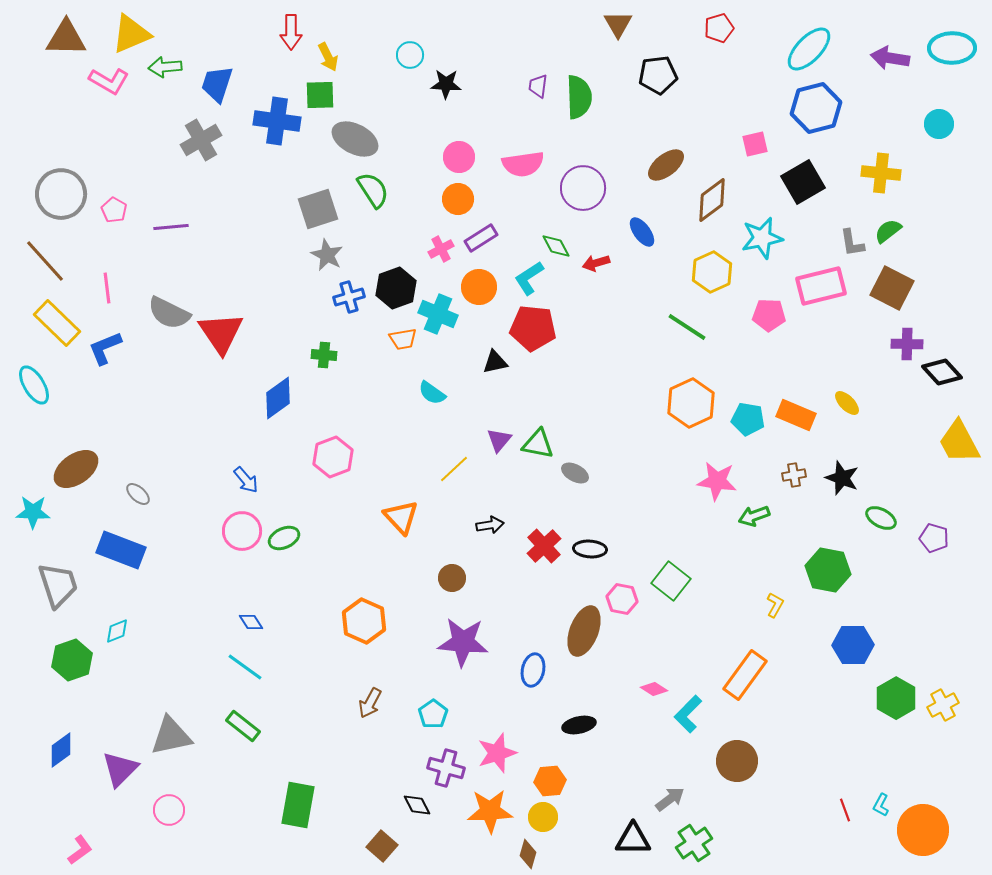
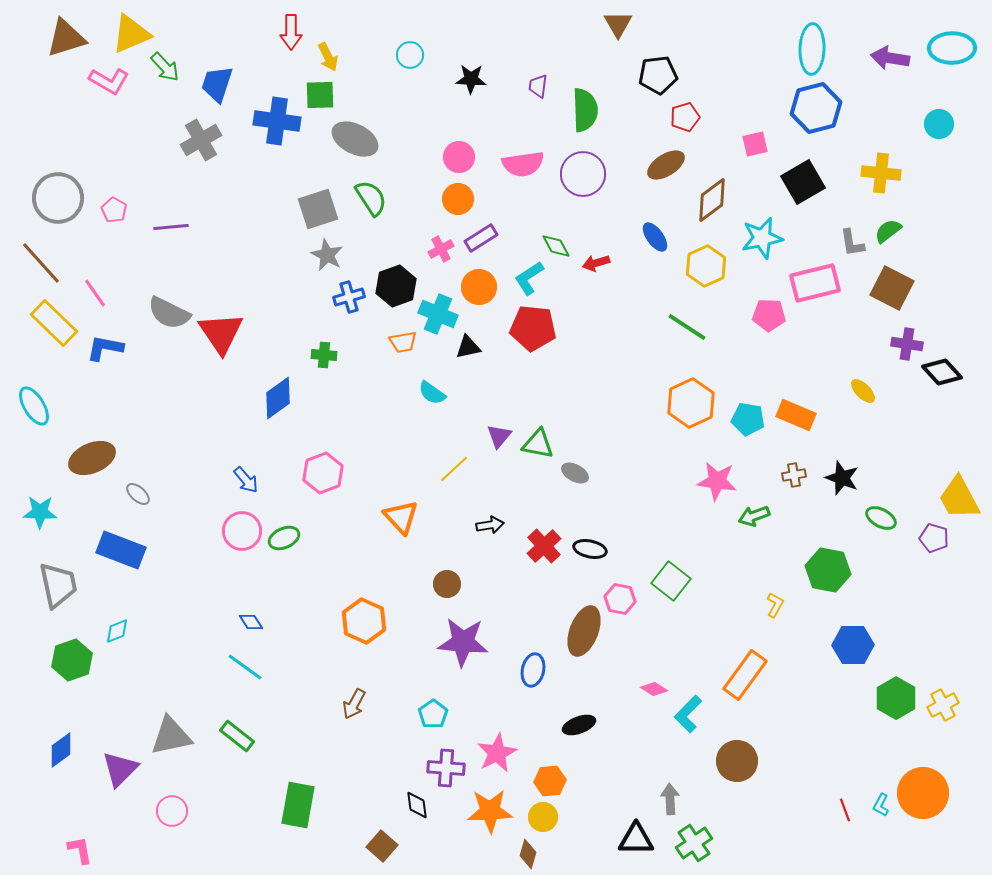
red pentagon at (719, 28): moved 34 px left, 89 px down
brown triangle at (66, 38): rotated 18 degrees counterclockwise
cyan ellipse at (809, 49): moved 3 px right; rotated 42 degrees counterclockwise
green arrow at (165, 67): rotated 128 degrees counterclockwise
black star at (446, 84): moved 25 px right, 5 px up
green semicircle at (579, 97): moved 6 px right, 13 px down
brown ellipse at (666, 165): rotated 6 degrees clockwise
purple circle at (583, 188): moved 14 px up
green semicircle at (373, 190): moved 2 px left, 8 px down
gray circle at (61, 194): moved 3 px left, 4 px down
blue ellipse at (642, 232): moved 13 px right, 5 px down
brown line at (45, 261): moved 4 px left, 2 px down
yellow hexagon at (712, 272): moved 6 px left, 6 px up
pink rectangle at (821, 286): moved 6 px left, 3 px up
pink line at (107, 288): moved 12 px left, 5 px down; rotated 28 degrees counterclockwise
black hexagon at (396, 288): moved 2 px up
yellow rectangle at (57, 323): moved 3 px left
orange trapezoid at (403, 339): moved 3 px down
purple cross at (907, 344): rotated 8 degrees clockwise
blue L-shape at (105, 348): rotated 33 degrees clockwise
black triangle at (495, 362): moved 27 px left, 15 px up
cyan ellipse at (34, 385): moved 21 px down
yellow ellipse at (847, 403): moved 16 px right, 12 px up
purple triangle at (499, 440): moved 4 px up
yellow trapezoid at (959, 442): moved 56 px down
pink hexagon at (333, 457): moved 10 px left, 16 px down
brown ellipse at (76, 469): moved 16 px right, 11 px up; rotated 12 degrees clockwise
cyan star at (33, 512): moved 7 px right
black ellipse at (590, 549): rotated 8 degrees clockwise
brown circle at (452, 578): moved 5 px left, 6 px down
gray trapezoid at (58, 585): rotated 6 degrees clockwise
pink hexagon at (622, 599): moved 2 px left
brown arrow at (370, 703): moved 16 px left, 1 px down
black ellipse at (579, 725): rotated 8 degrees counterclockwise
green rectangle at (243, 726): moved 6 px left, 10 px down
pink star at (497, 753): rotated 9 degrees counterclockwise
purple cross at (446, 768): rotated 12 degrees counterclockwise
gray arrow at (670, 799): rotated 56 degrees counterclockwise
black diamond at (417, 805): rotated 20 degrees clockwise
pink circle at (169, 810): moved 3 px right, 1 px down
orange circle at (923, 830): moved 37 px up
black triangle at (633, 839): moved 3 px right
pink L-shape at (80, 850): rotated 64 degrees counterclockwise
